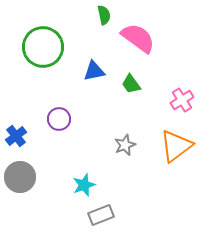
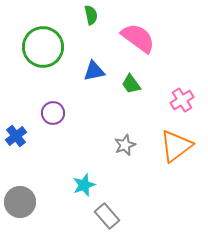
green semicircle: moved 13 px left
purple circle: moved 6 px left, 6 px up
gray circle: moved 25 px down
gray rectangle: moved 6 px right, 1 px down; rotated 70 degrees clockwise
